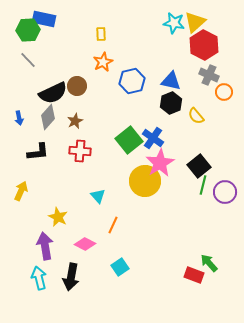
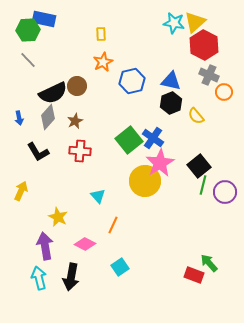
black L-shape: rotated 65 degrees clockwise
